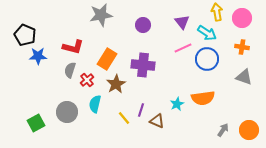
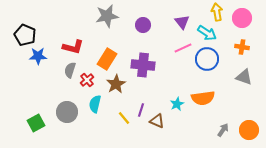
gray star: moved 6 px right, 1 px down
